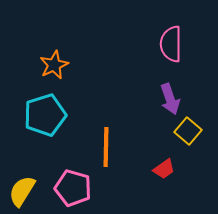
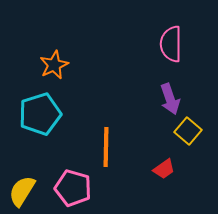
cyan pentagon: moved 5 px left, 1 px up
